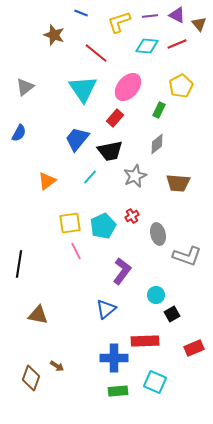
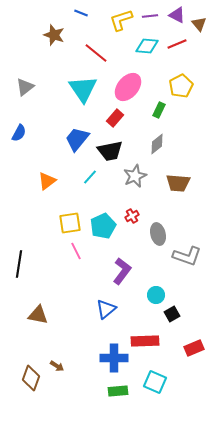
yellow L-shape at (119, 22): moved 2 px right, 2 px up
